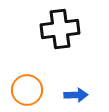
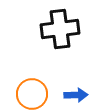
orange circle: moved 5 px right, 4 px down
